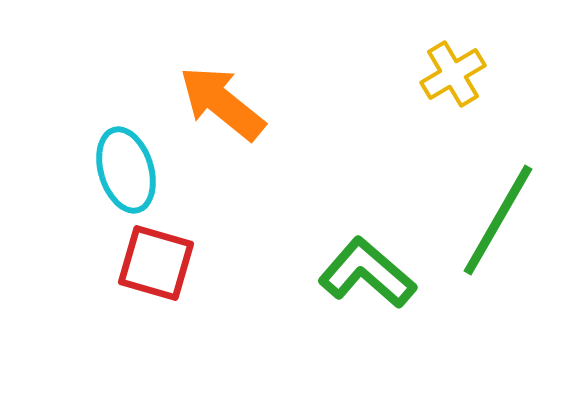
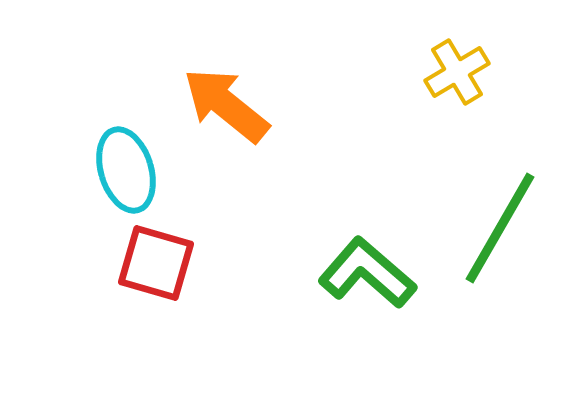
yellow cross: moved 4 px right, 2 px up
orange arrow: moved 4 px right, 2 px down
green line: moved 2 px right, 8 px down
